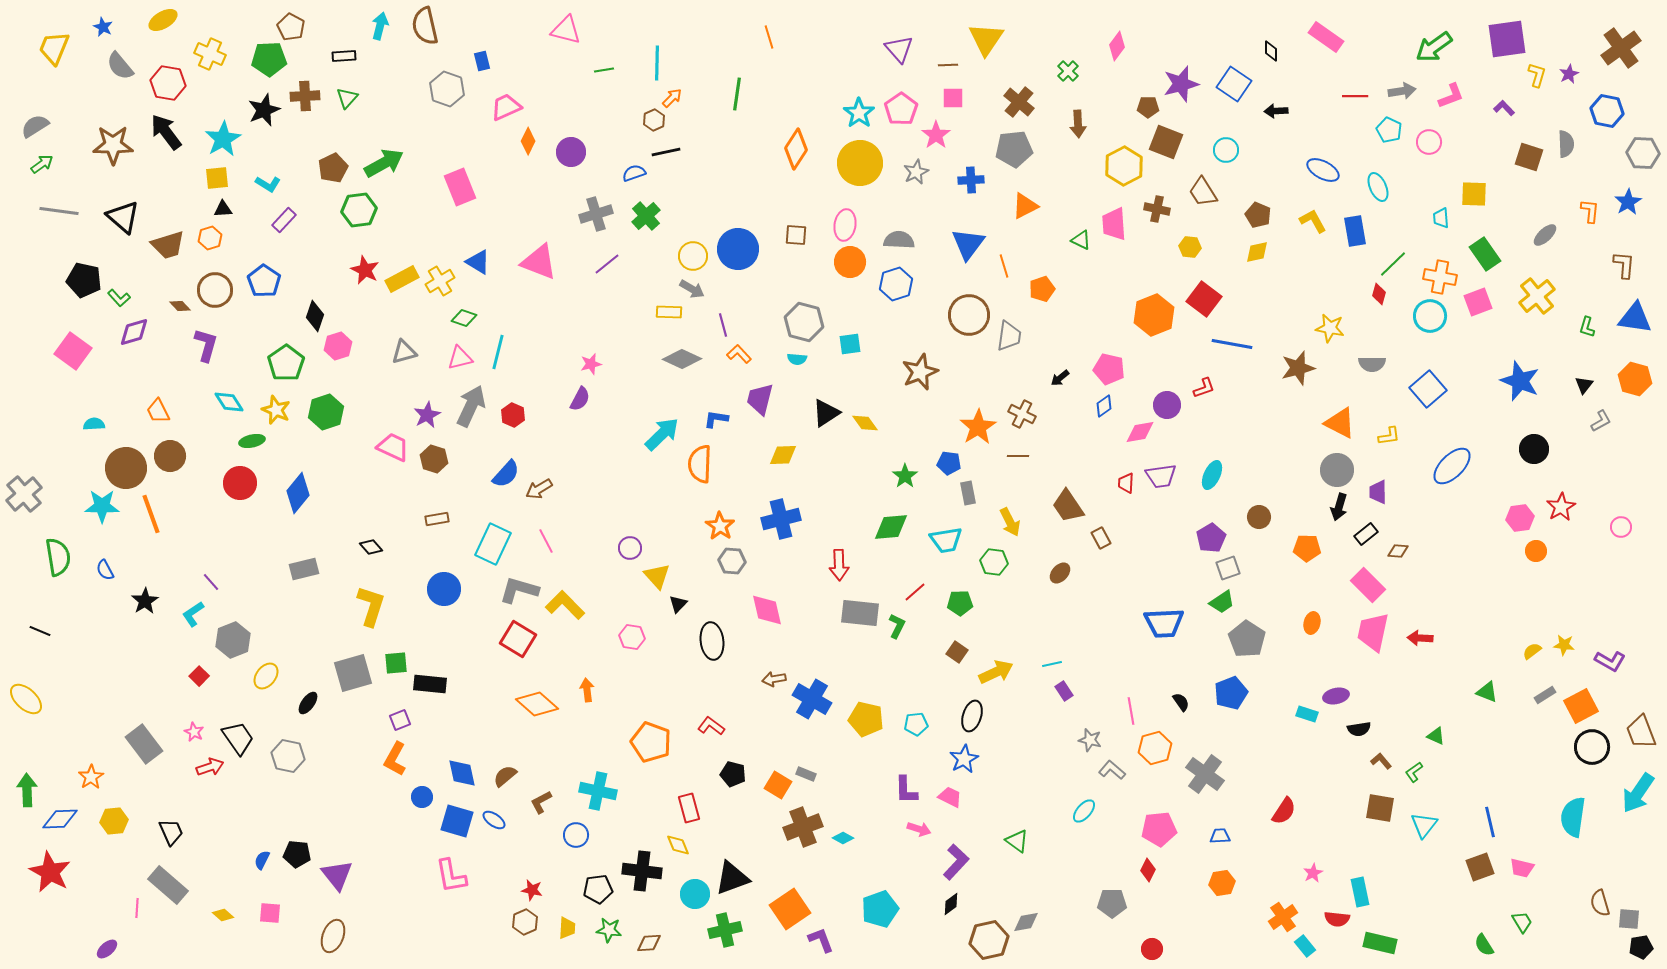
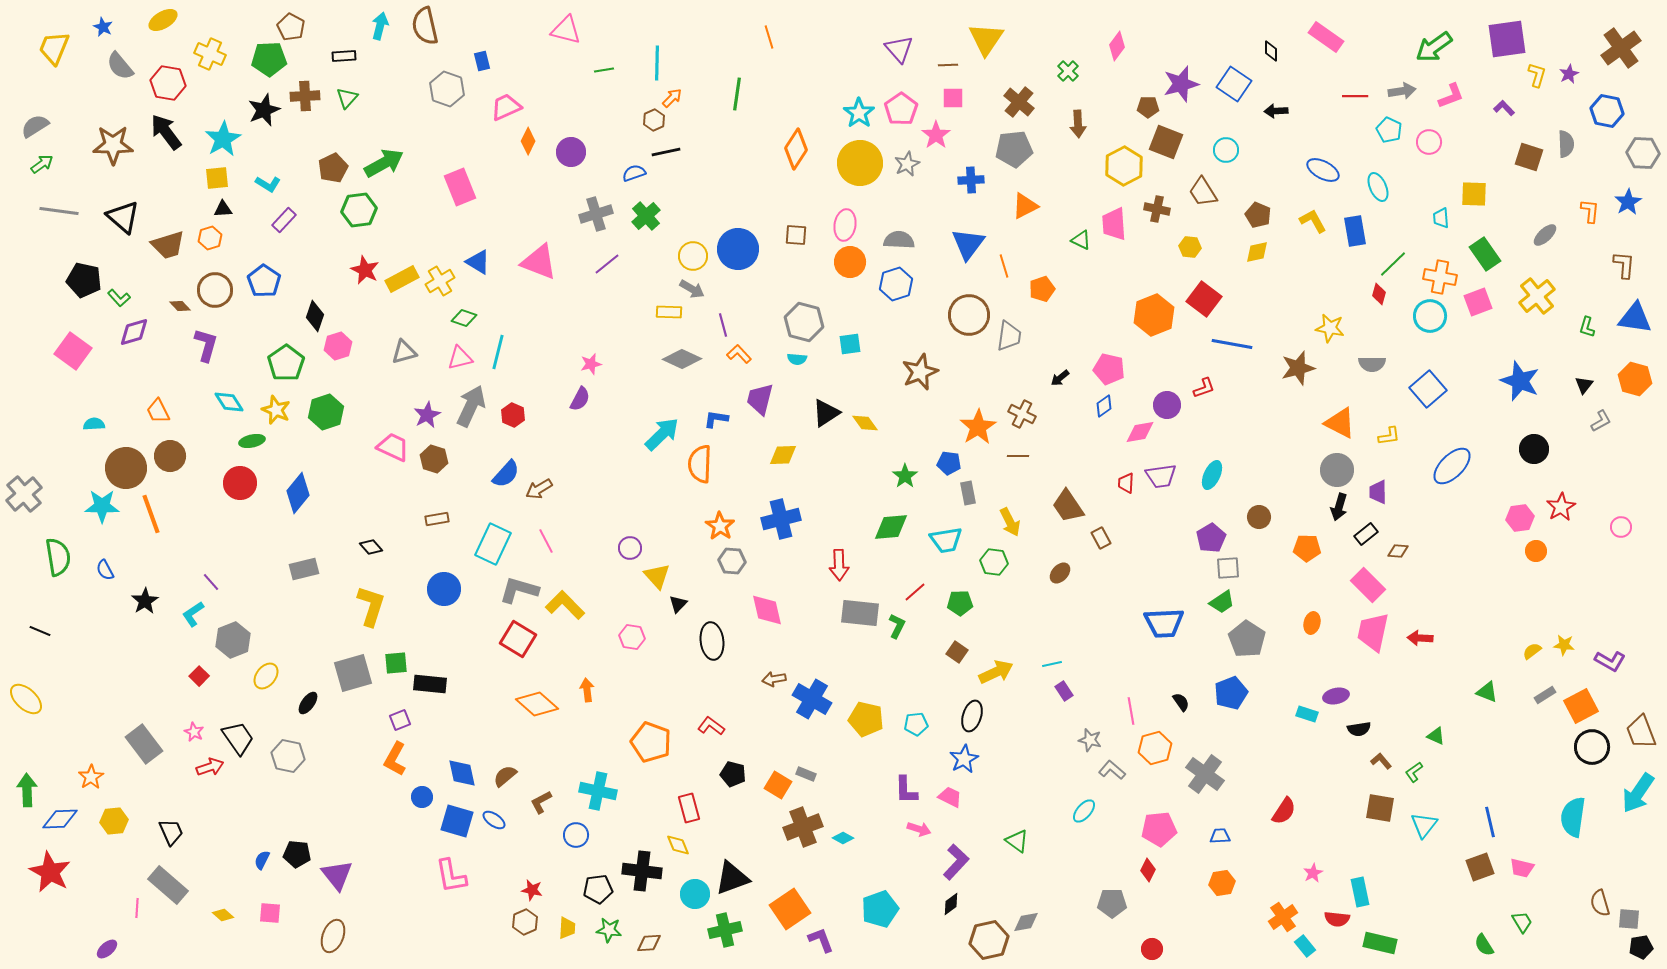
gray star at (916, 172): moved 9 px left, 8 px up
gray square at (1228, 568): rotated 15 degrees clockwise
